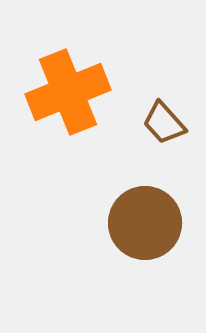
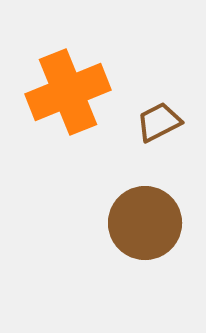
brown trapezoid: moved 5 px left, 1 px up; rotated 105 degrees clockwise
